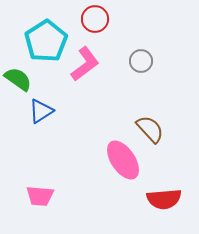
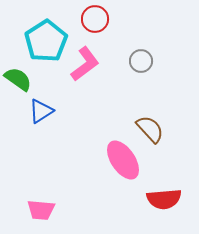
pink trapezoid: moved 1 px right, 14 px down
